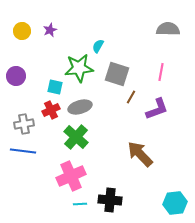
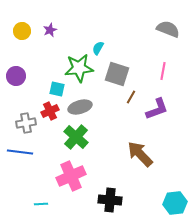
gray semicircle: rotated 20 degrees clockwise
cyan semicircle: moved 2 px down
pink line: moved 2 px right, 1 px up
cyan square: moved 2 px right, 2 px down
red cross: moved 1 px left, 1 px down
gray cross: moved 2 px right, 1 px up
blue line: moved 3 px left, 1 px down
cyan line: moved 39 px left
